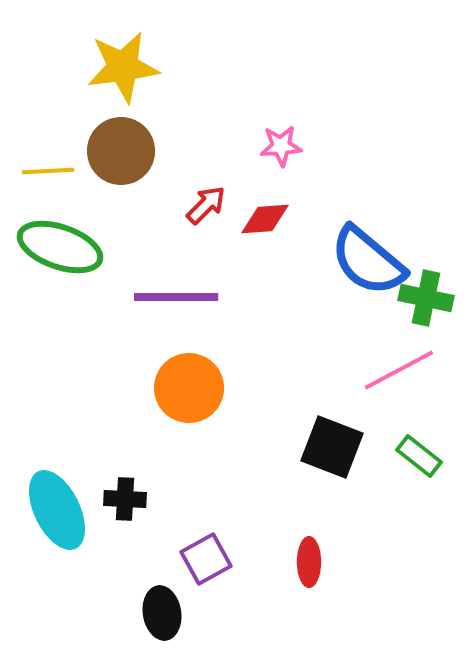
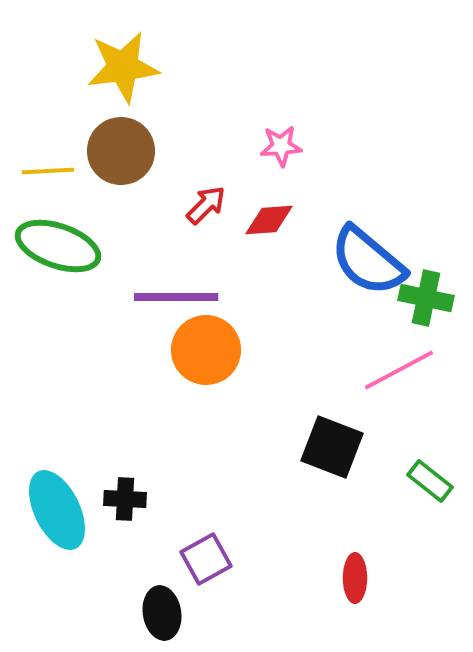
red diamond: moved 4 px right, 1 px down
green ellipse: moved 2 px left, 1 px up
orange circle: moved 17 px right, 38 px up
green rectangle: moved 11 px right, 25 px down
red ellipse: moved 46 px right, 16 px down
